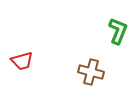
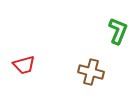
red trapezoid: moved 2 px right, 4 px down
